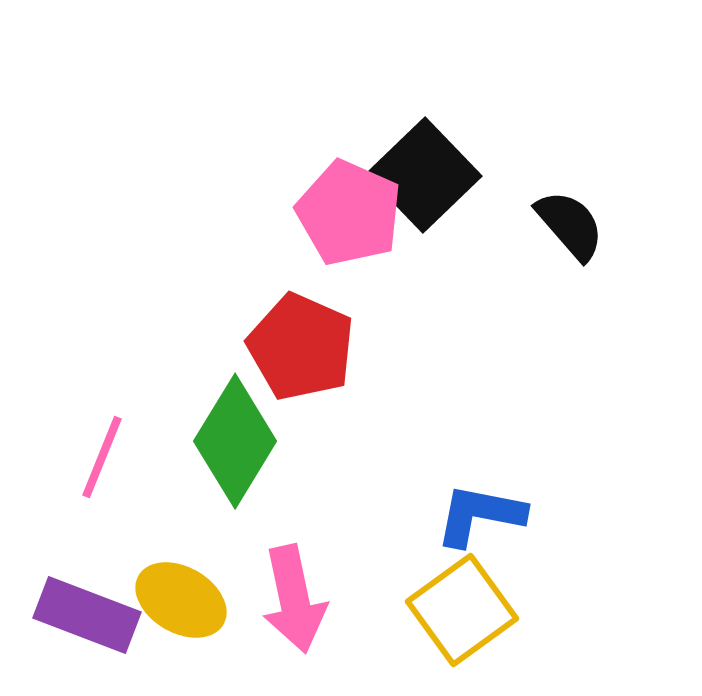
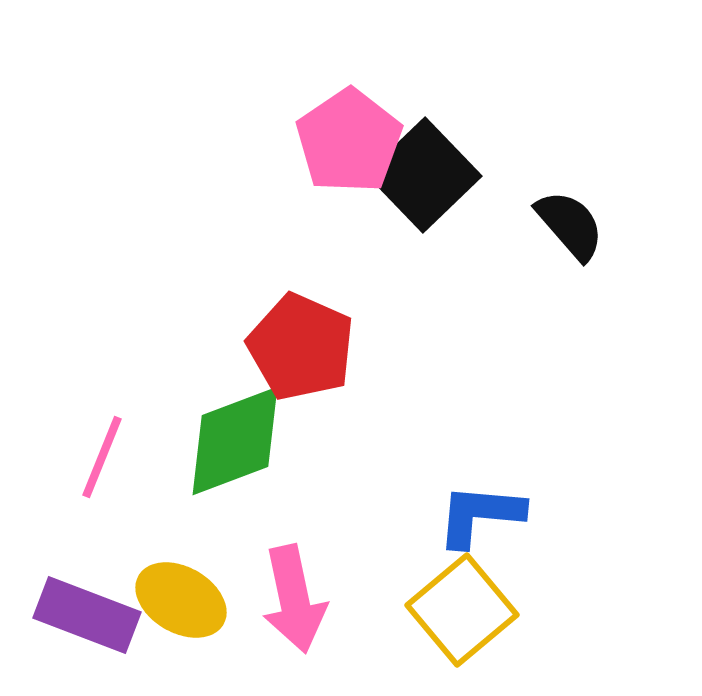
pink pentagon: moved 72 px up; rotated 14 degrees clockwise
green diamond: rotated 38 degrees clockwise
blue L-shape: rotated 6 degrees counterclockwise
yellow square: rotated 4 degrees counterclockwise
